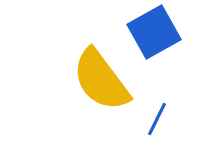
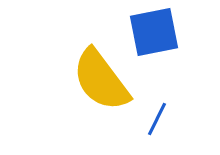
blue square: rotated 18 degrees clockwise
